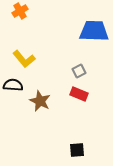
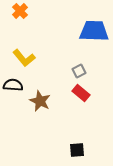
orange cross: rotated 14 degrees counterclockwise
yellow L-shape: moved 1 px up
red rectangle: moved 2 px right, 1 px up; rotated 18 degrees clockwise
